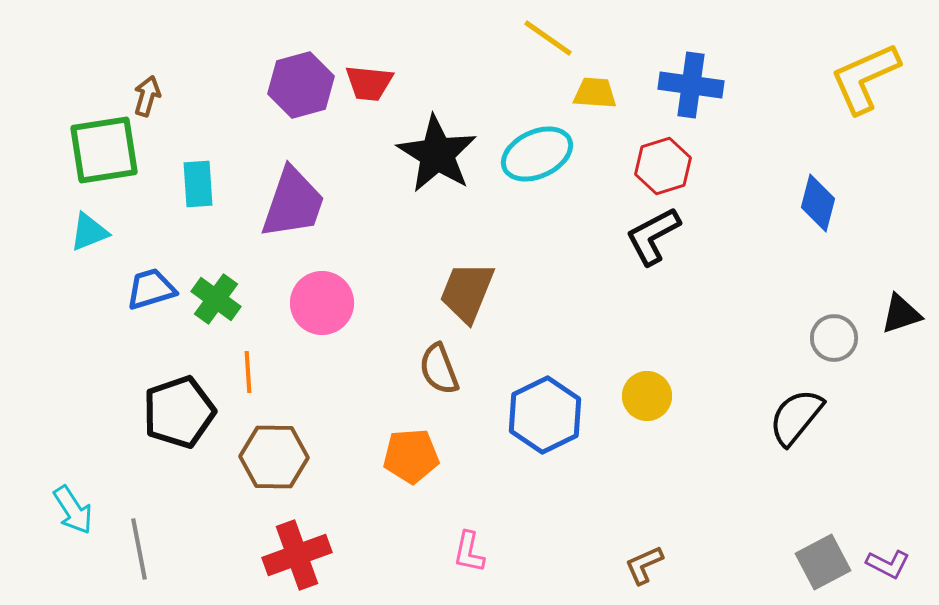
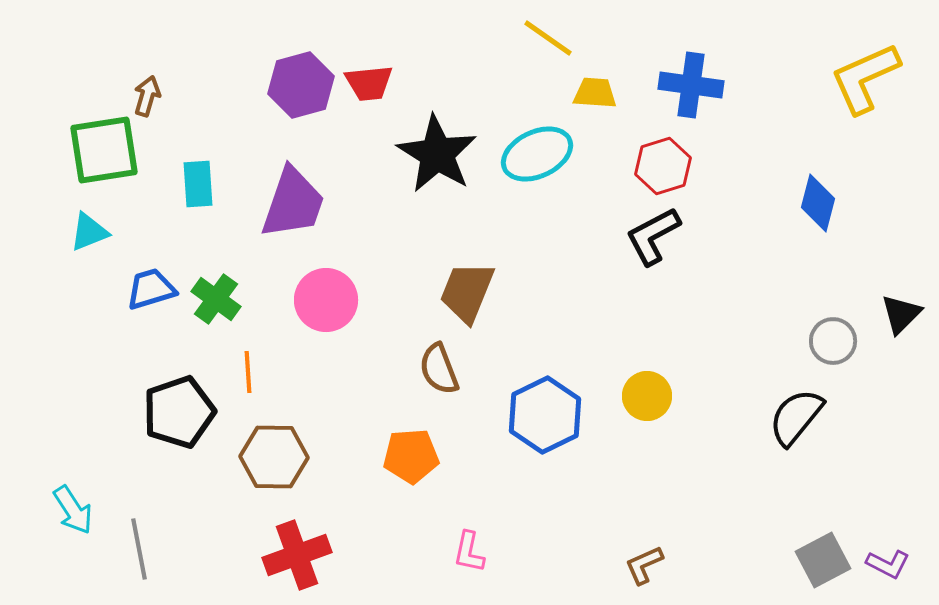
red trapezoid: rotated 12 degrees counterclockwise
pink circle: moved 4 px right, 3 px up
black triangle: rotated 27 degrees counterclockwise
gray circle: moved 1 px left, 3 px down
gray square: moved 2 px up
